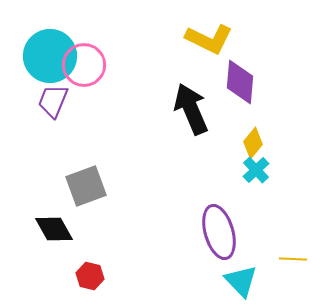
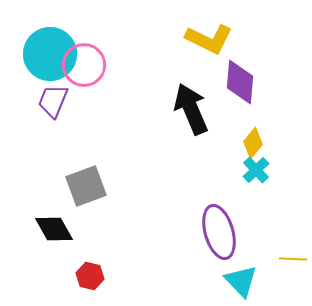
cyan circle: moved 2 px up
